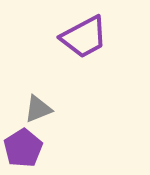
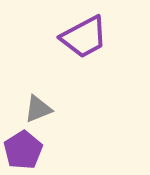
purple pentagon: moved 2 px down
